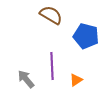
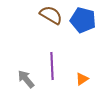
blue pentagon: moved 3 px left, 16 px up
orange triangle: moved 6 px right, 1 px up
